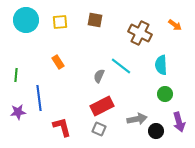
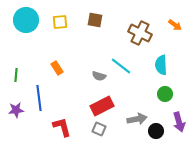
orange rectangle: moved 1 px left, 6 px down
gray semicircle: rotated 96 degrees counterclockwise
purple star: moved 2 px left, 2 px up
